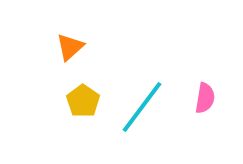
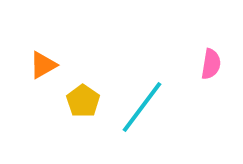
orange triangle: moved 27 px left, 18 px down; rotated 12 degrees clockwise
pink semicircle: moved 6 px right, 34 px up
